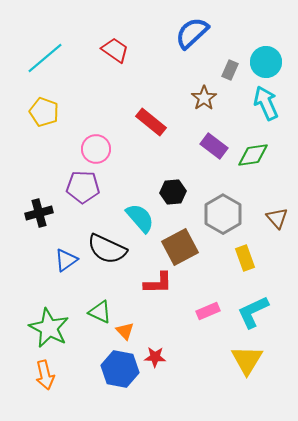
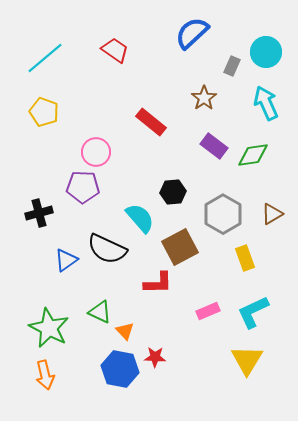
cyan circle: moved 10 px up
gray rectangle: moved 2 px right, 4 px up
pink circle: moved 3 px down
brown triangle: moved 5 px left, 4 px up; rotated 40 degrees clockwise
